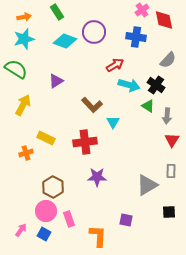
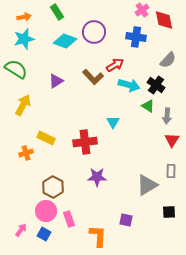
brown L-shape: moved 1 px right, 28 px up
